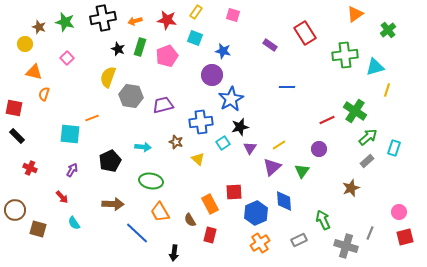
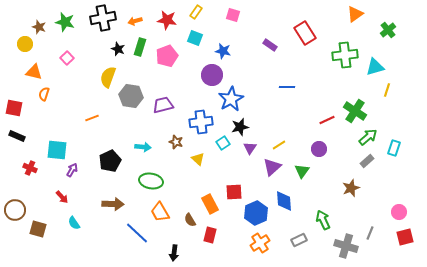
cyan square at (70, 134): moved 13 px left, 16 px down
black rectangle at (17, 136): rotated 21 degrees counterclockwise
